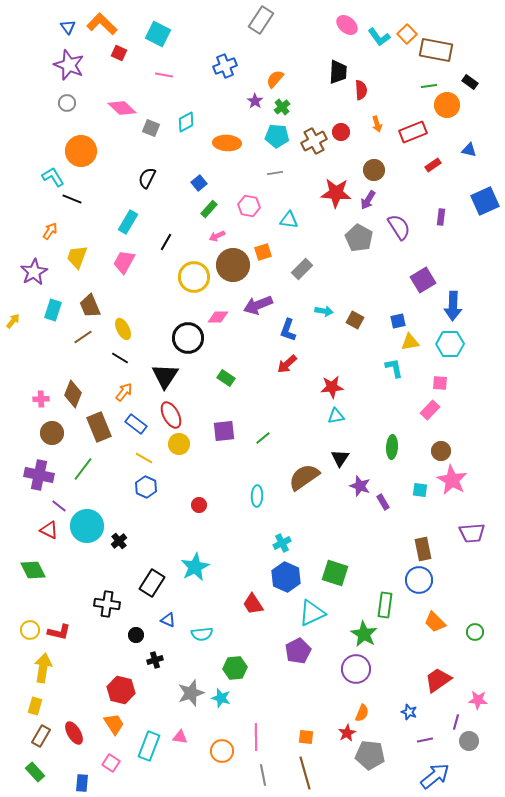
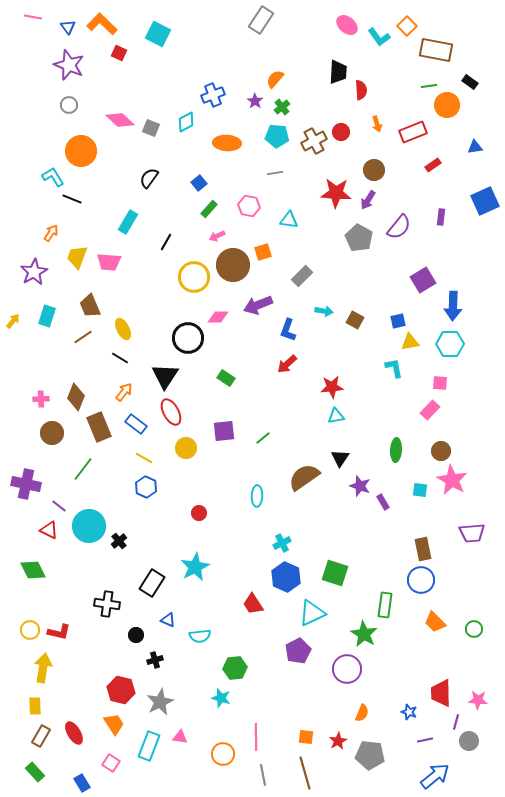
orange square at (407, 34): moved 8 px up
blue cross at (225, 66): moved 12 px left, 29 px down
pink line at (164, 75): moved 131 px left, 58 px up
gray circle at (67, 103): moved 2 px right, 2 px down
pink diamond at (122, 108): moved 2 px left, 12 px down
blue triangle at (469, 150): moved 6 px right, 3 px up; rotated 21 degrees counterclockwise
black semicircle at (147, 178): moved 2 px right; rotated 10 degrees clockwise
purple semicircle at (399, 227): rotated 72 degrees clockwise
orange arrow at (50, 231): moved 1 px right, 2 px down
pink trapezoid at (124, 262): moved 15 px left; rotated 115 degrees counterclockwise
gray rectangle at (302, 269): moved 7 px down
cyan rectangle at (53, 310): moved 6 px left, 6 px down
brown diamond at (73, 394): moved 3 px right, 3 px down
red ellipse at (171, 415): moved 3 px up
yellow circle at (179, 444): moved 7 px right, 4 px down
green ellipse at (392, 447): moved 4 px right, 3 px down
purple cross at (39, 475): moved 13 px left, 9 px down
red circle at (199, 505): moved 8 px down
cyan circle at (87, 526): moved 2 px right
blue circle at (419, 580): moved 2 px right
green circle at (475, 632): moved 1 px left, 3 px up
cyan semicircle at (202, 634): moved 2 px left, 2 px down
purple circle at (356, 669): moved 9 px left
red trapezoid at (438, 680): moved 3 px right, 13 px down; rotated 56 degrees counterclockwise
gray star at (191, 693): moved 31 px left, 9 px down; rotated 8 degrees counterclockwise
yellow rectangle at (35, 706): rotated 18 degrees counterclockwise
red star at (347, 733): moved 9 px left, 8 px down
orange circle at (222, 751): moved 1 px right, 3 px down
blue rectangle at (82, 783): rotated 36 degrees counterclockwise
